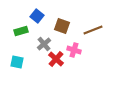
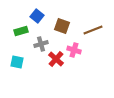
gray cross: moved 3 px left; rotated 24 degrees clockwise
